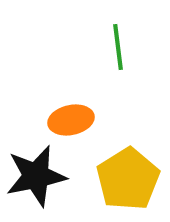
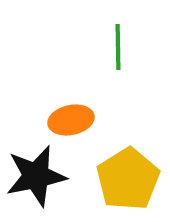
green line: rotated 6 degrees clockwise
